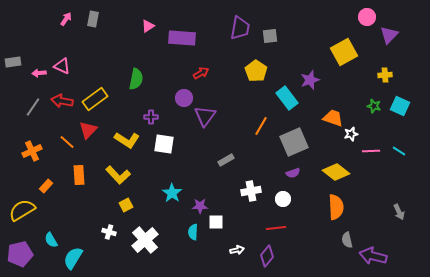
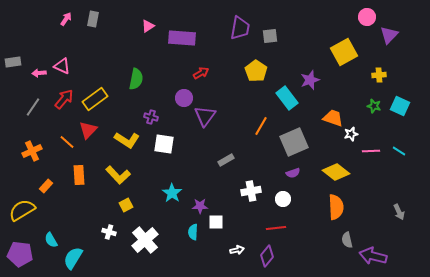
yellow cross at (385, 75): moved 6 px left
red arrow at (62, 101): moved 2 px right, 2 px up; rotated 120 degrees clockwise
purple cross at (151, 117): rotated 16 degrees clockwise
purple pentagon at (20, 254): rotated 20 degrees clockwise
